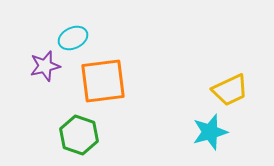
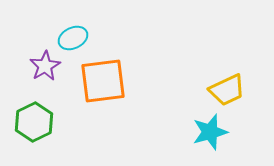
purple star: rotated 16 degrees counterclockwise
yellow trapezoid: moved 3 px left
green hexagon: moved 45 px left, 13 px up; rotated 15 degrees clockwise
